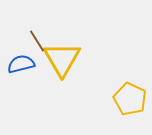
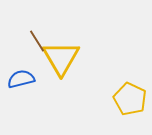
yellow triangle: moved 1 px left, 1 px up
blue semicircle: moved 15 px down
